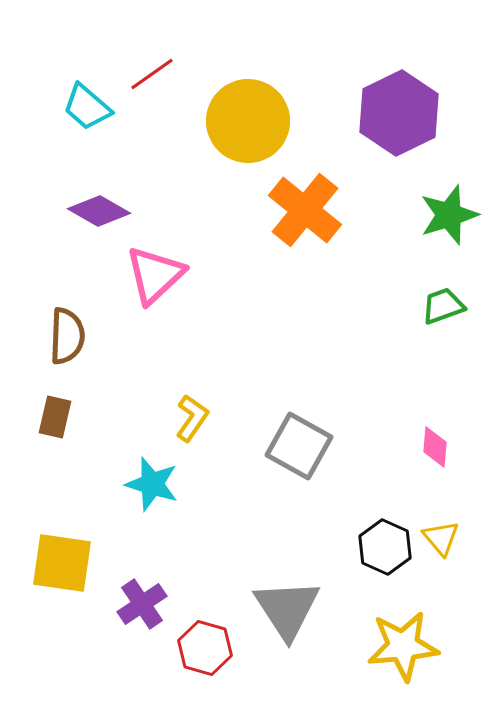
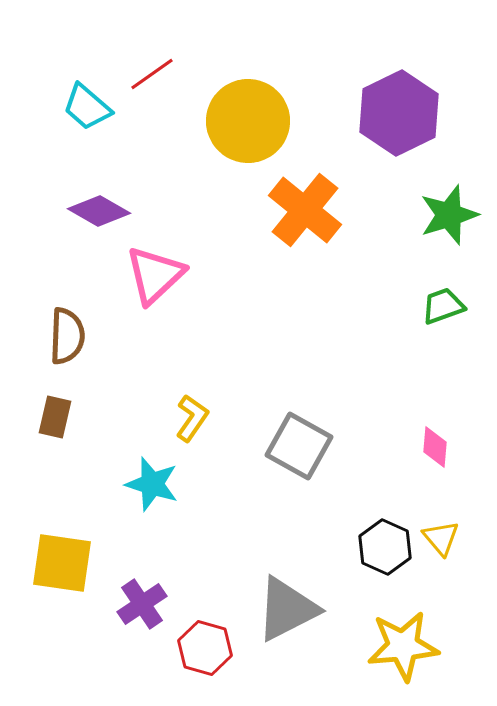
gray triangle: rotated 36 degrees clockwise
